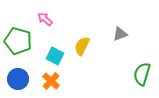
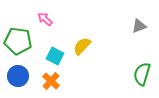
gray triangle: moved 19 px right, 8 px up
green pentagon: rotated 8 degrees counterclockwise
yellow semicircle: rotated 18 degrees clockwise
blue circle: moved 3 px up
